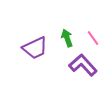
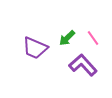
green arrow: rotated 114 degrees counterclockwise
purple trapezoid: rotated 48 degrees clockwise
